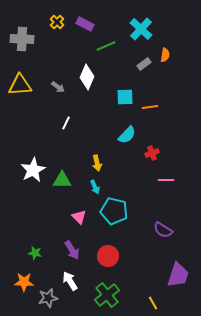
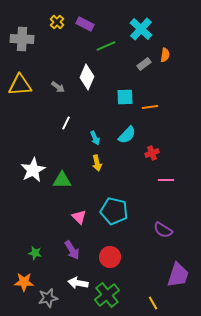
cyan arrow: moved 49 px up
red circle: moved 2 px right, 1 px down
white arrow: moved 8 px right, 2 px down; rotated 48 degrees counterclockwise
